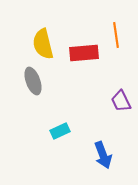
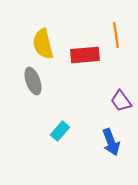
red rectangle: moved 1 px right, 2 px down
purple trapezoid: rotated 10 degrees counterclockwise
cyan rectangle: rotated 24 degrees counterclockwise
blue arrow: moved 8 px right, 13 px up
